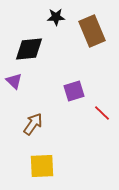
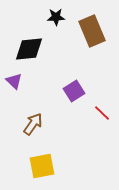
purple square: rotated 15 degrees counterclockwise
yellow square: rotated 8 degrees counterclockwise
